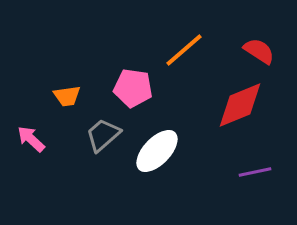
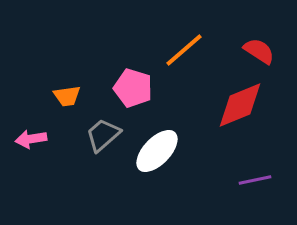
pink pentagon: rotated 9 degrees clockwise
pink arrow: rotated 52 degrees counterclockwise
purple line: moved 8 px down
